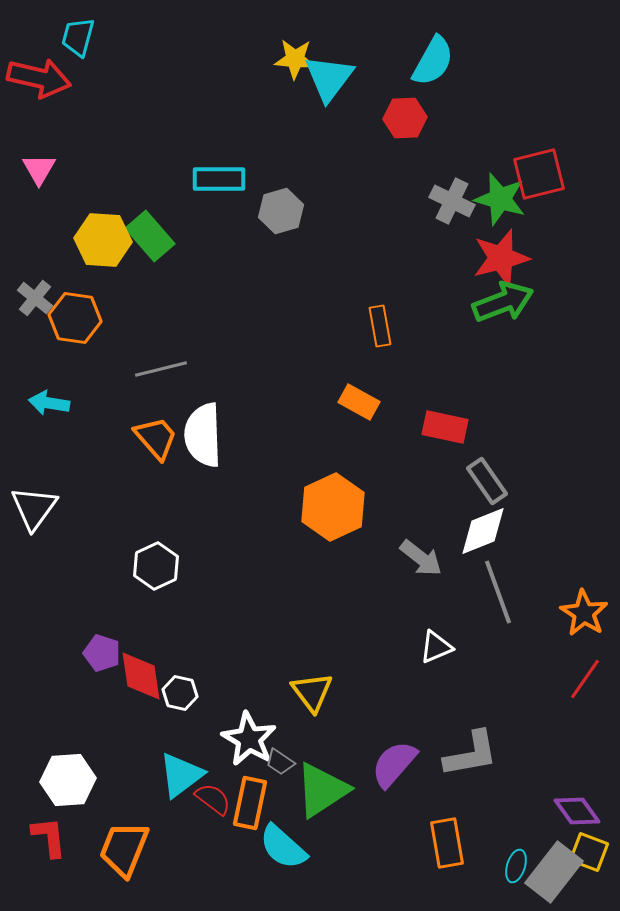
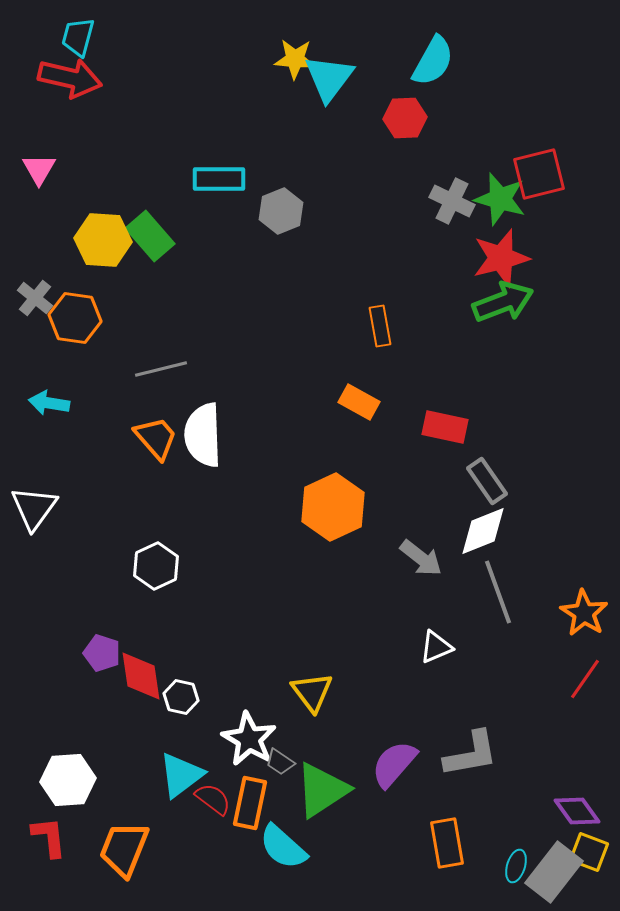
red arrow at (39, 78): moved 31 px right
gray hexagon at (281, 211): rotated 6 degrees counterclockwise
white hexagon at (180, 693): moved 1 px right, 4 px down
